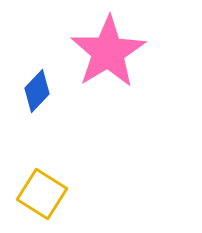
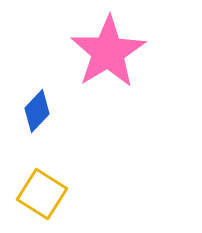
blue diamond: moved 20 px down
